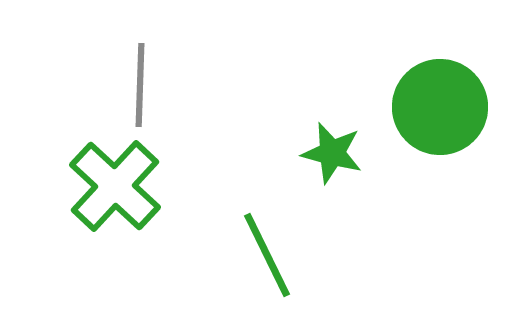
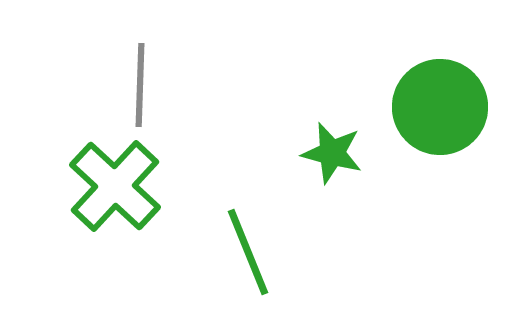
green line: moved 19 px left, 3 px up; rotated 4 degrees clockwise
